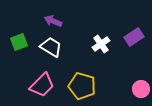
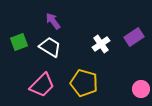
purple arrow: rotated 30 degrees clockwise
white trapezoid: moved 1 px left
yellow pentagon: moved 2 px right, 3 px up
